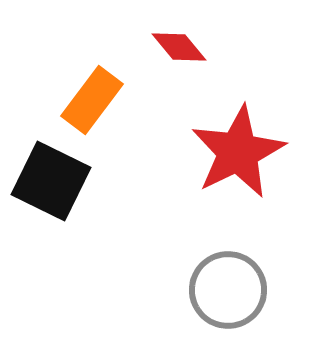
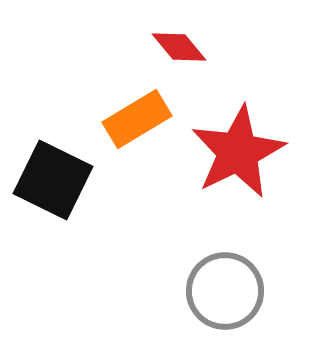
orange rectangle: moved 45 px right, 19 px down; rotated 22 degrees clockwise
black square: moved 2 px right, 1 px up
gray circle: moved 3 px left, 1 px down
